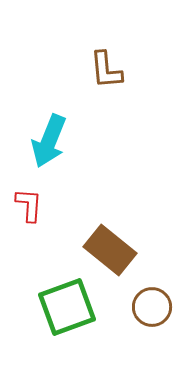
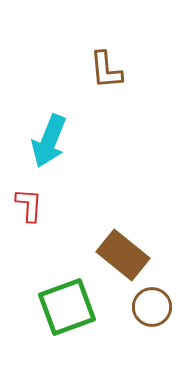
brown rectangle: moved 13 px right, 5 px down
